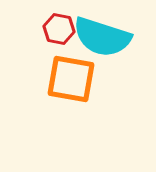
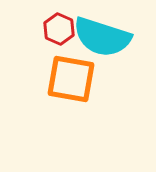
red hexagon: rotated 12 degrees clockwise
